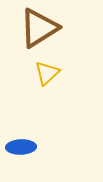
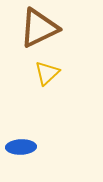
brown triangle: rotated 6 degrees clockwise
